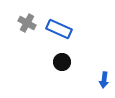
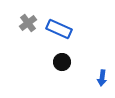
gray cross: moved 1 px right; rotated 24 degrees clockwise
blue arrow: moved 2 px left, 2 px up
